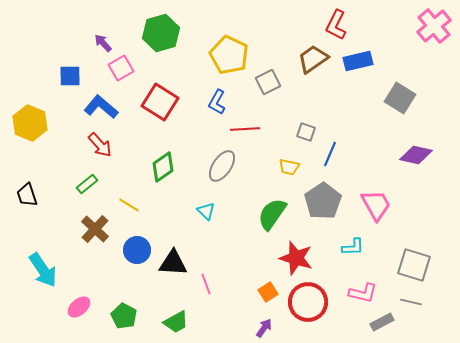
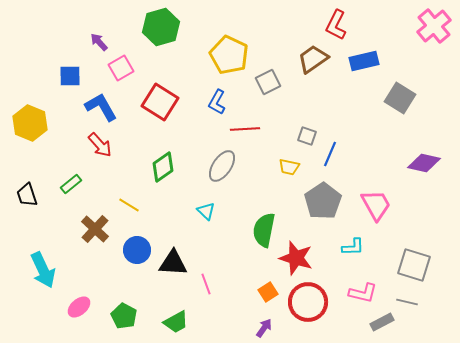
green hexagon at (161, 33): moved 6 px up
purple arrow at (103, 43): moved 4 px left, 1 px up
blue rectangle at (358, 61): moved 6 px right
blue L-shape at (101, 107): rotated 20 degrees clockwise
gray square at (306, 132): moved 1 px right, 4 px down
purple diamond at (416, 155): moved 8 px right, 8 px down
green rectangle at (87, 184): moved 16 px left
green semicircle at (272, 214): moved 8 px left, 16 px down; rotated 24 degrees counterclockwise
cyan arrow at (43, 270): rotated 9 degrees clockwise
gray line at (411, 302): moved 4 px left
